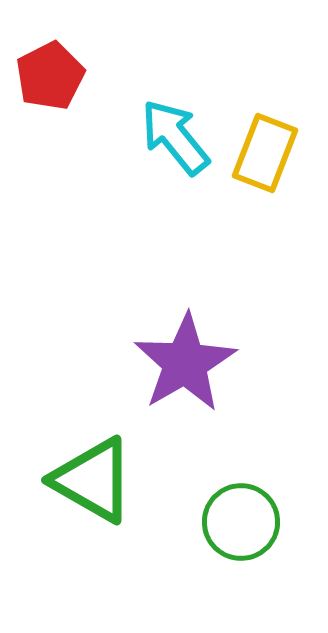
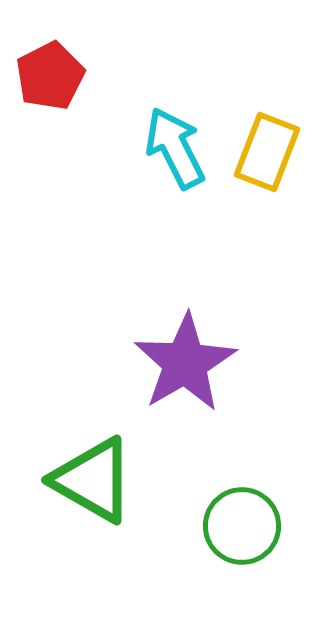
cyan arrow: moved 11 px down; rotated 12 degrees clockwise
yellow rectangle: moved 2 px right, 1 px up
green circle: moved 1 px right, 4 px down
